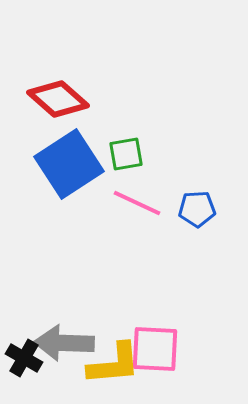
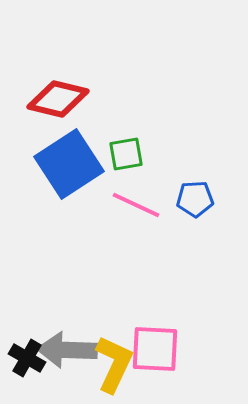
red diamond: rotated 28 degrees counterclockwise
pink line: moved 1 px left, 2 px down
blue pentagon: moved 2 px left, 10 px up
gray arrow: moved 3 px right, 7 px down
black cross: moved 3 px right
yellow L-shape: rotated 60 degrees counterclockwise
